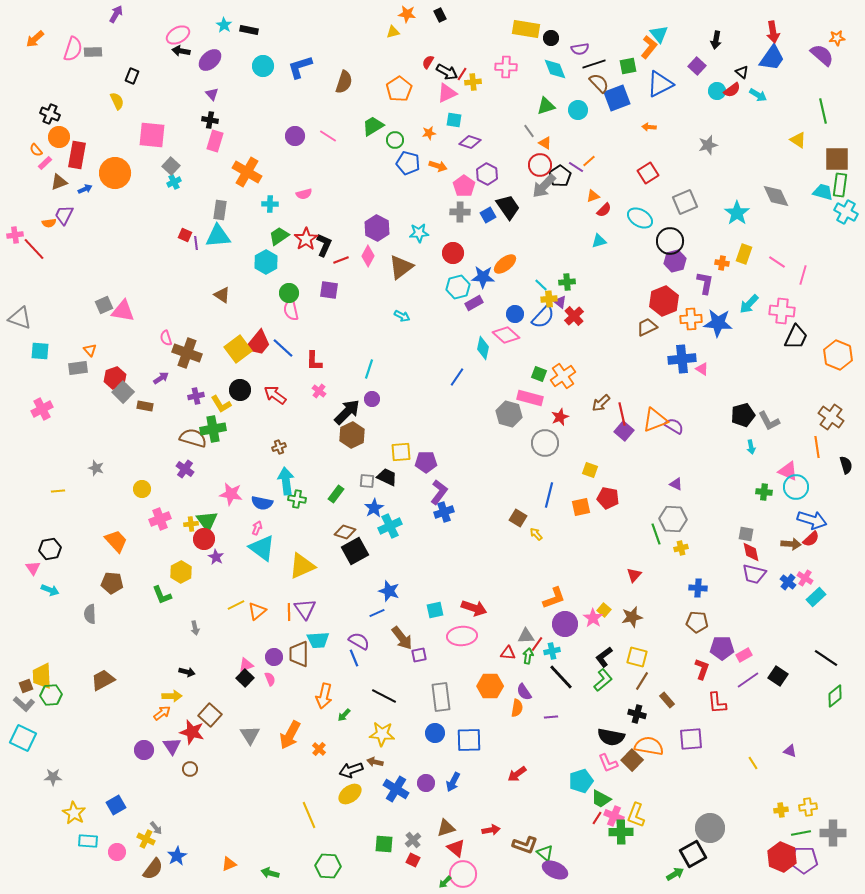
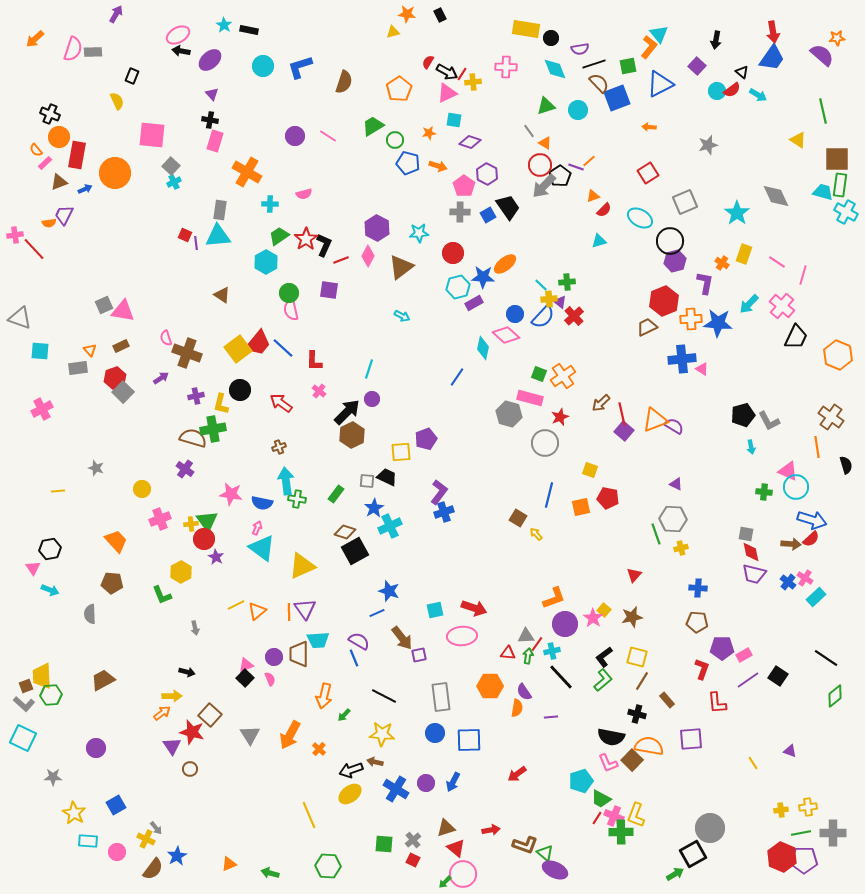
purple line at (576, 167): rotated 14 degrees counterclockwise
orange cross at (722, 263): rotated 24 degrees clockwise
pink cross at (782, 311): moved 5 px up; rotated 35 degrees clockwise
red arrow at (275, 395): moved 6 px right, 8 px down
yellow L-shape at (221, 404): rotated 45 degrees clockwise
brown rectangle at (145, 406): moved 24 px left, 60 px up; rotated 35 degrees counterclockwise
purple pentagon at (426, 462): moved 23 px up; rotated 20 degrees counterclockwise
purple circle at (144, 750): moved 48 px left, 2 px up
